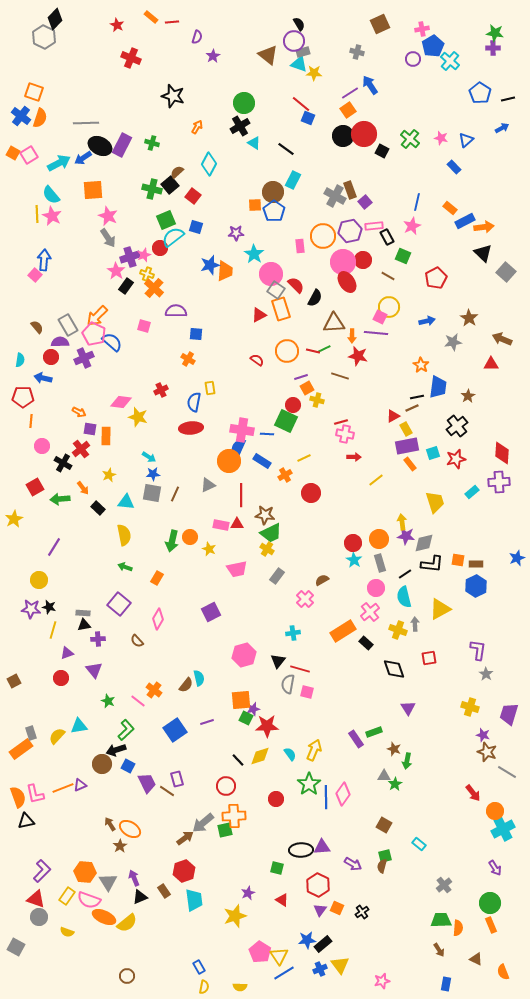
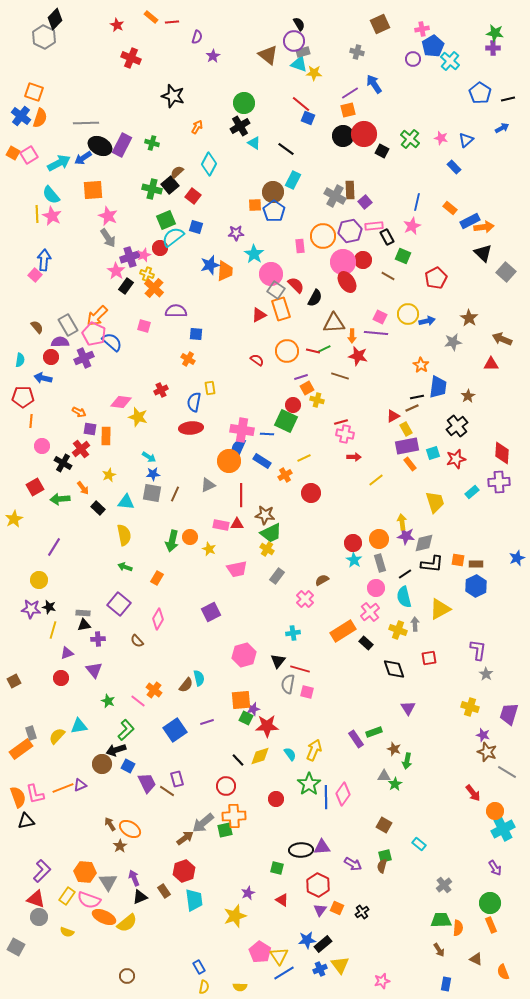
blue arrow at (370, 85): moved 4 px right, 1 px up
orange square at (348, 110): rotated 21 degrees clockwise
brown rectangle at (350, 190): rotated 18 degrees clockwise
blue rectangle at (465, 221): moved 5 px right
yellow circle at (389, 307): moved 19 px right, 7 px down
